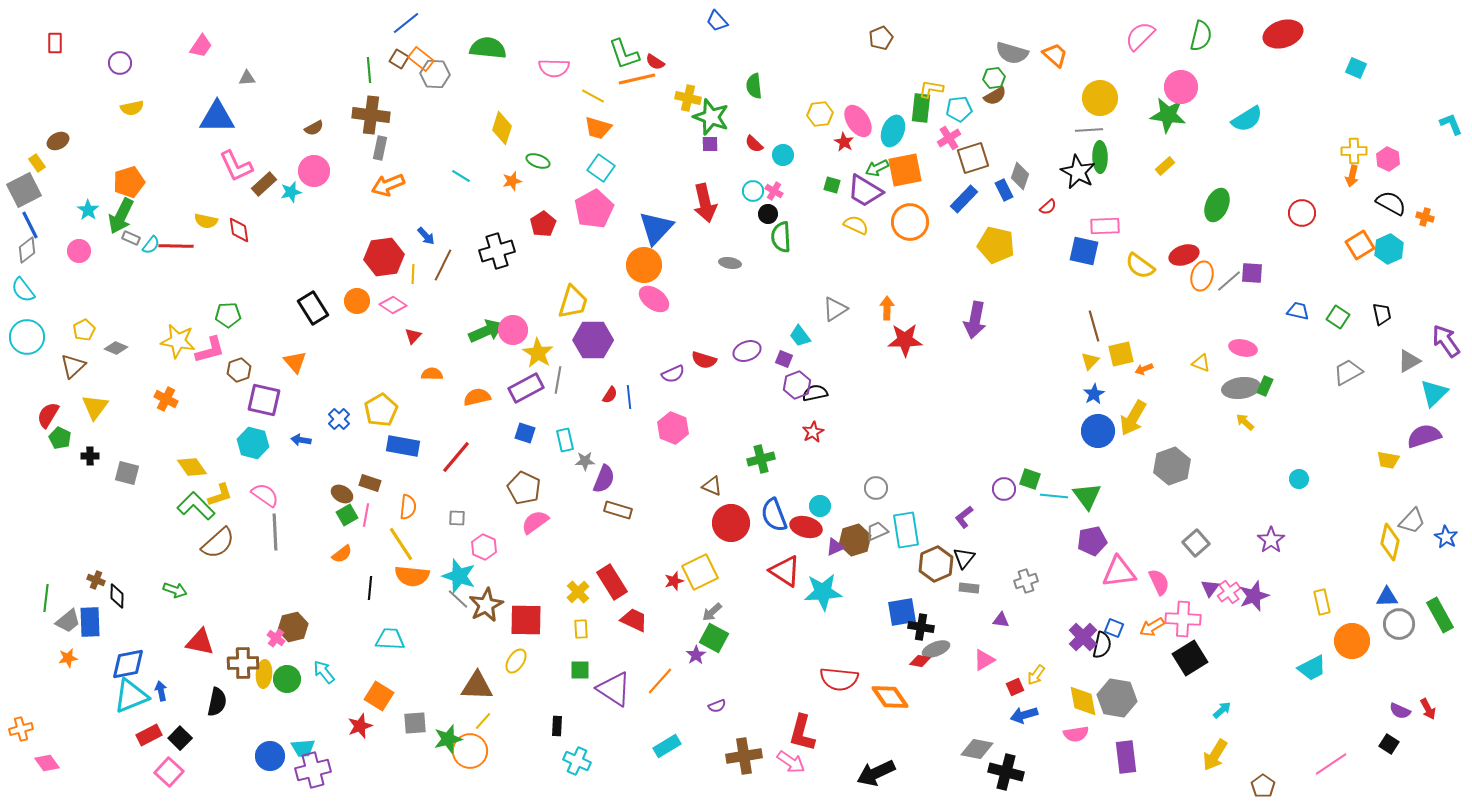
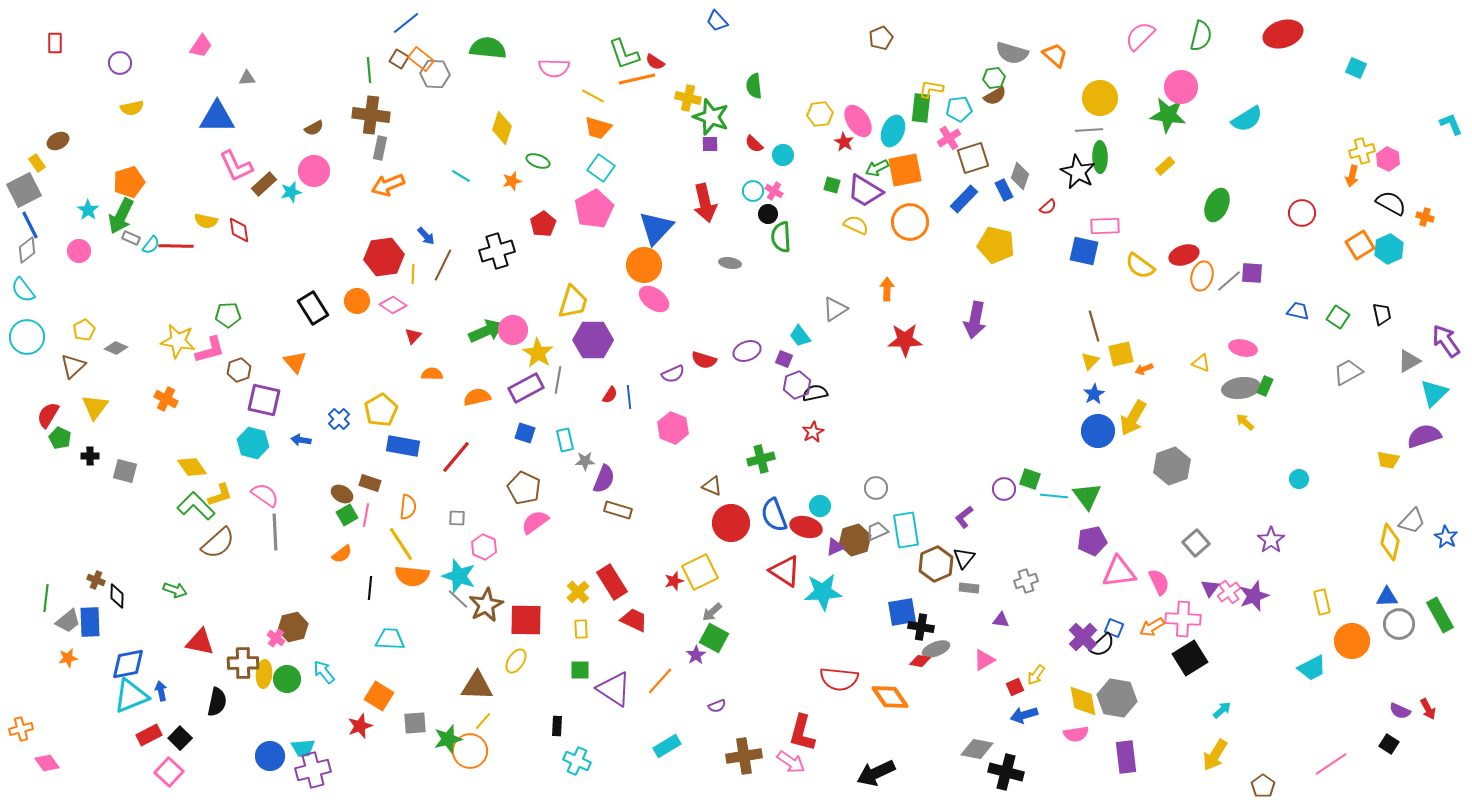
yellow cross at (1354, 151): moved 8 px right; rotated 15 degrees counterclockwise
orange arrow at (887, 308): moved 19 px up
gray square at (127, 473): moved 2 px left, 2 px up
black semicircle at (1102, 645): rotated 36 degrees clockwise
